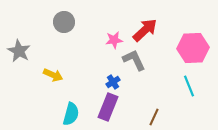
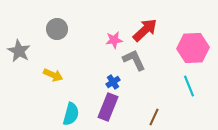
gray circle: moved 7 px left, 7 px down
